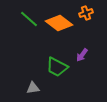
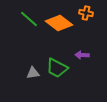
orange cross: rotated 32 degrees clockwise
purple arrow: rotated 56 degrees clockwise
green trapezoid: moved 1 px down
gray triangle: moved 15 px up
